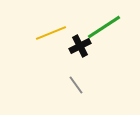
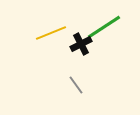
black cross: moved 1 px right, 2 px up
